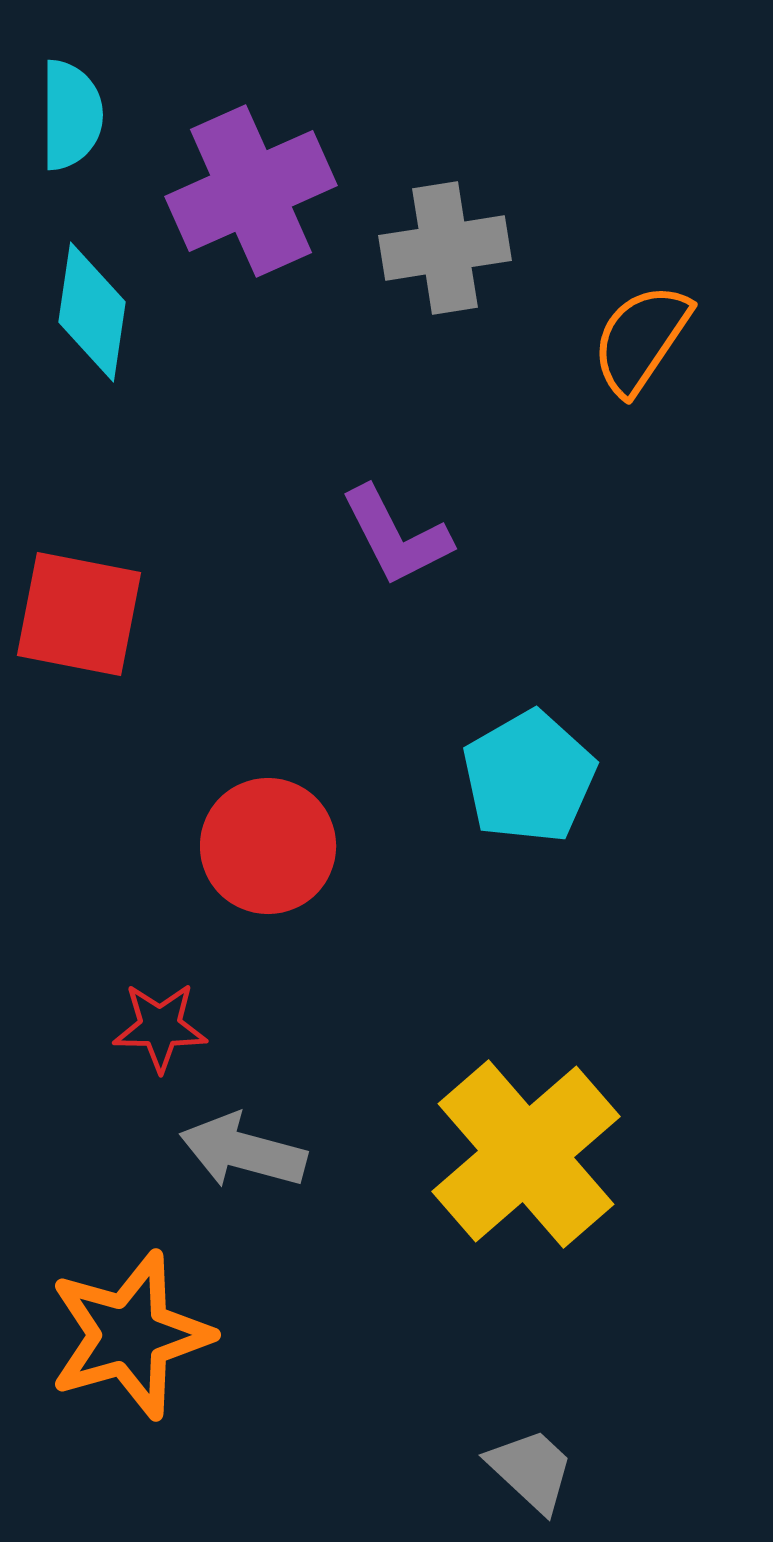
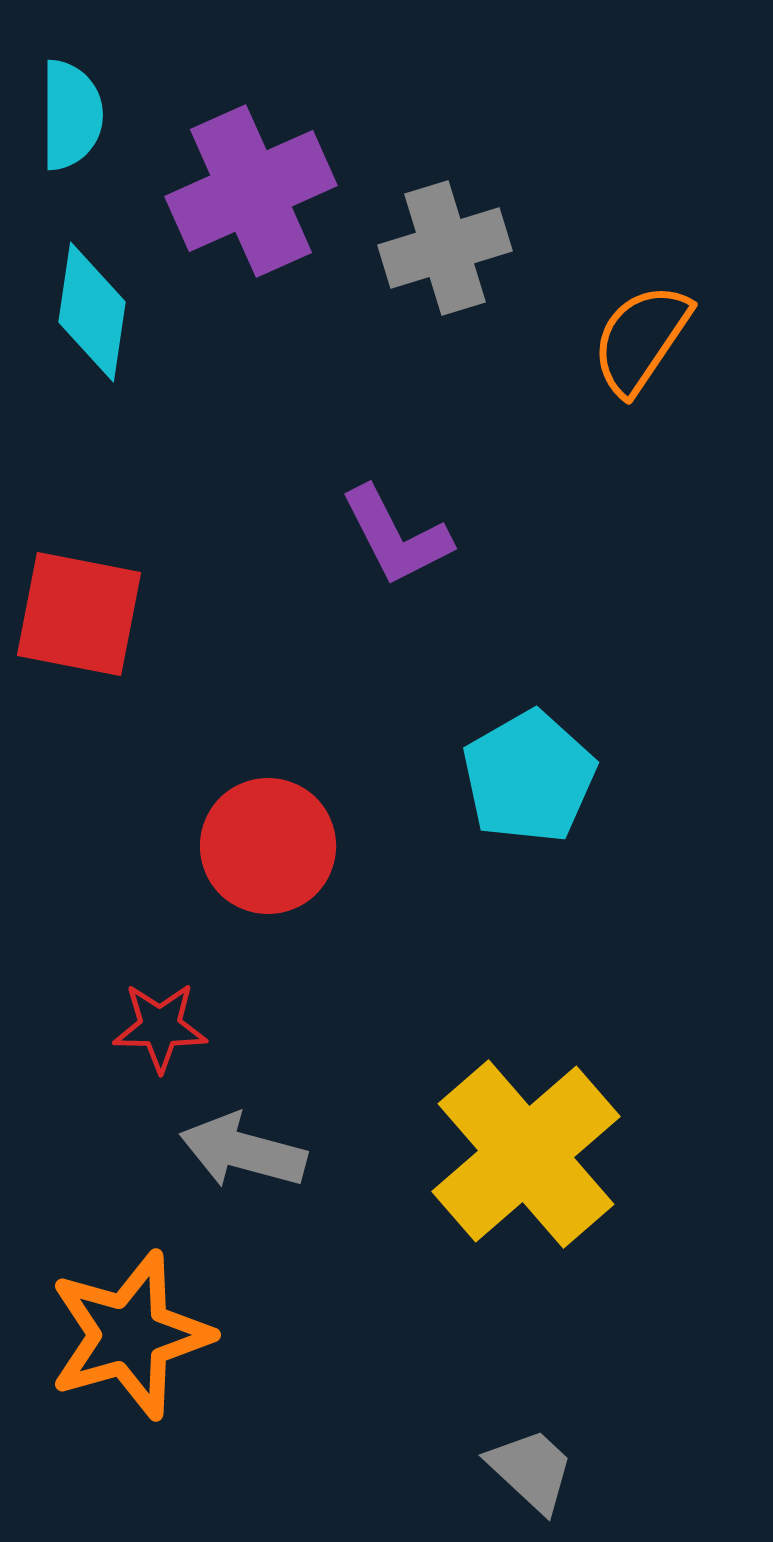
gray cross: rotated 8 degrees counterclockwise
